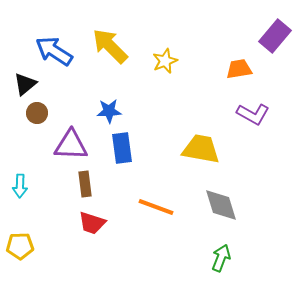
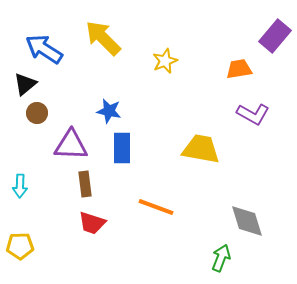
yellow arrow: moved 7 px left, 8 px up
blue arrow: moved 10 px left, 2 px up
blue star: rotated 15 degrees clockwise
blue rectangle: rotated 8 degrees clockwise
gray diamond: moved 26 px right, 16 px down
